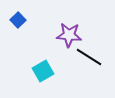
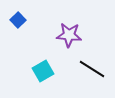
black line: moved 3 px right, 12 px down
